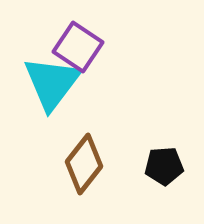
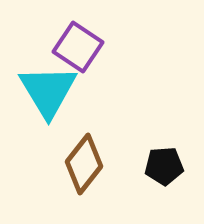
cyan triangle: moved 4 px left, 8 px down; rotated 8 degrees counterclockwise
